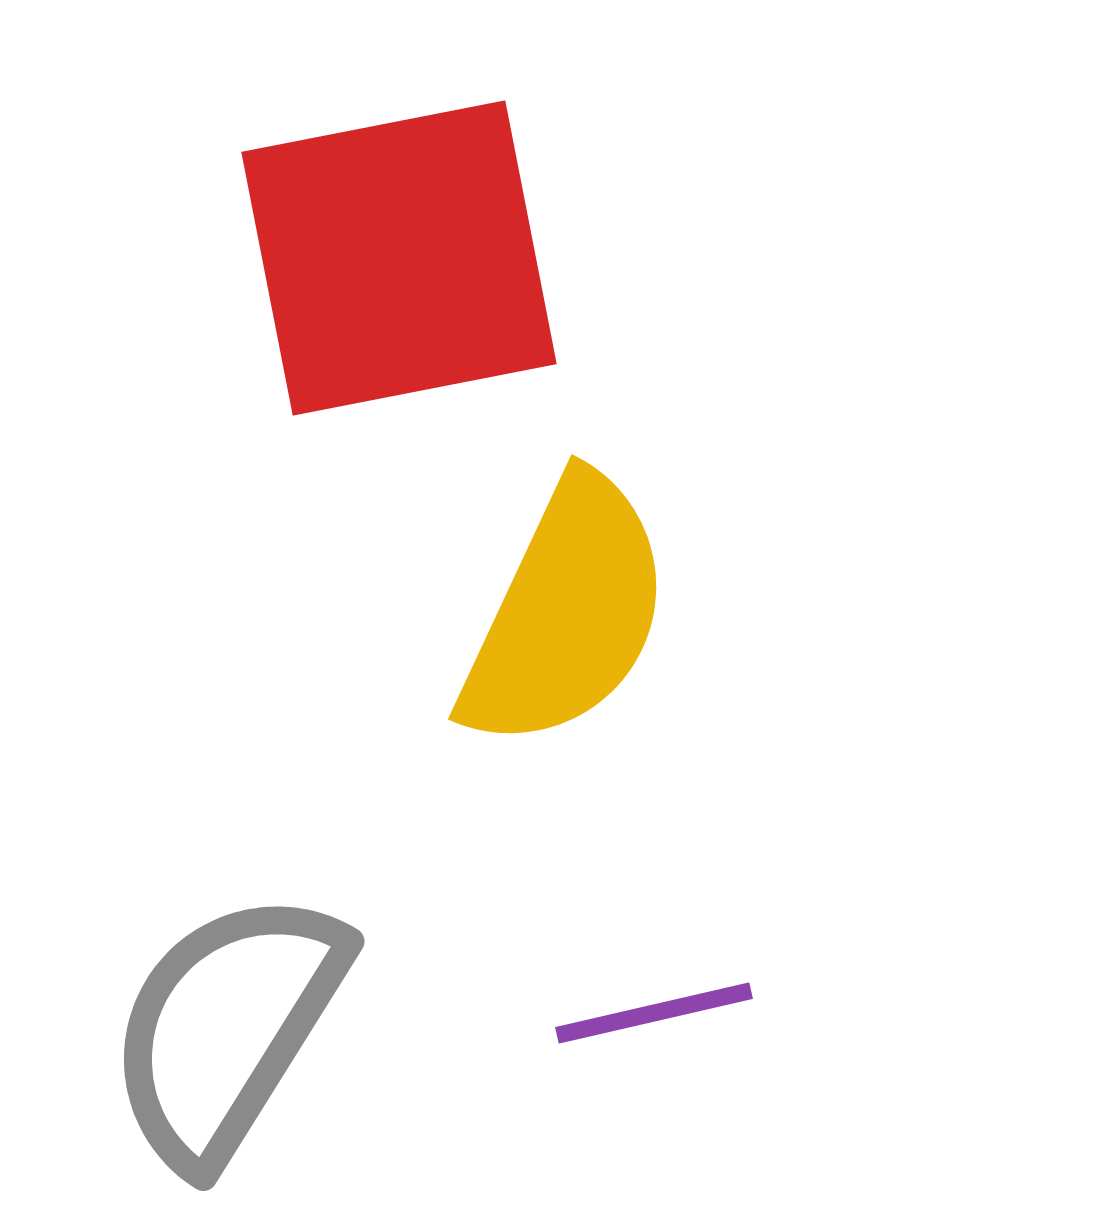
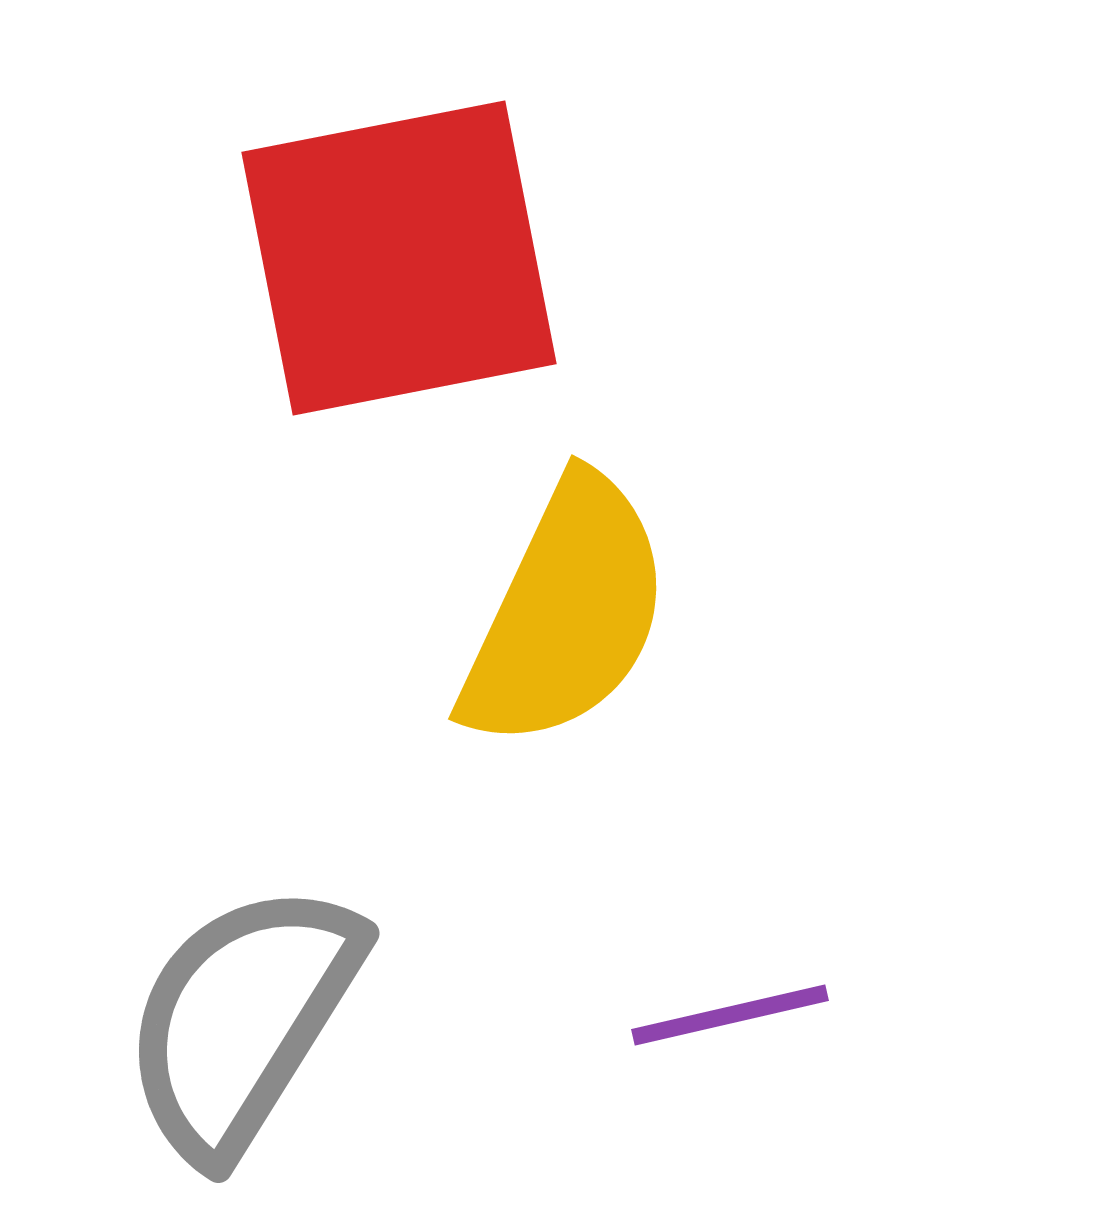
purple line: moved 76 px right, 2 px down
gray semicircle: moved 15 px right, 8 px up
